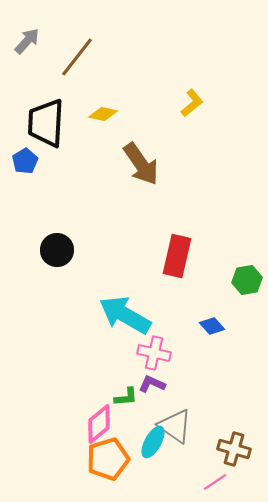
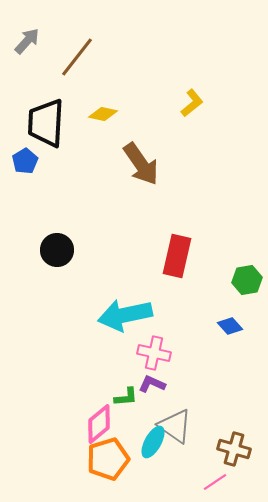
cyan arrow: rotated 42 degrees counterclockwise
blue diamond: moved 18 px right
